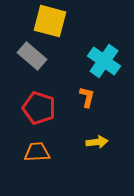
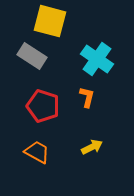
gray rectangle: rotated 8 degrees counterclockwise
cyan cross: moved 7 px left, 2 px up
red pentagon: moved 4 px right, 2 px up
yellow arrow: moved 5 px left, 5 px down; rotated 20 degrees counterclockwise
orange trapezoid: rotated 32 degrees clockwise
